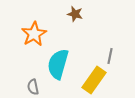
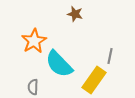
orange star: moved 7 px down
cyan semicircle: moved 1 px right; rotated 60 degrees counterclockwise
gray semicircle: rotated 14 degrees clockwise
